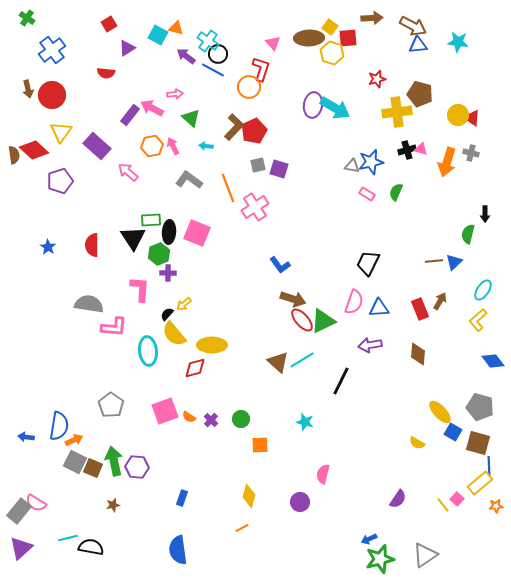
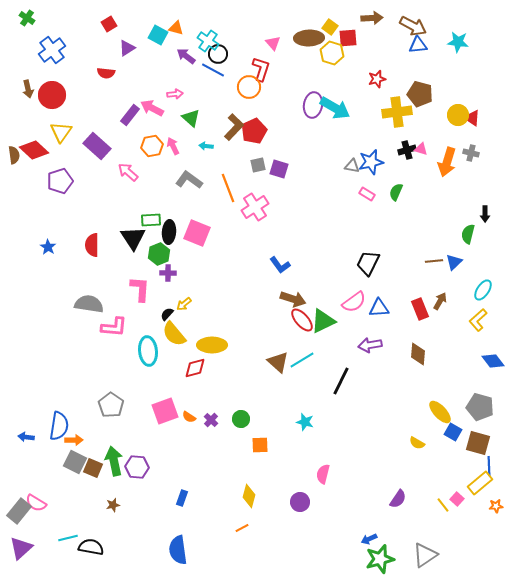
pink semicircle at (354, 302): rotated 35 degrees clockwise
orange arrow at (74, 440): rotated 24 degrees clockwise
